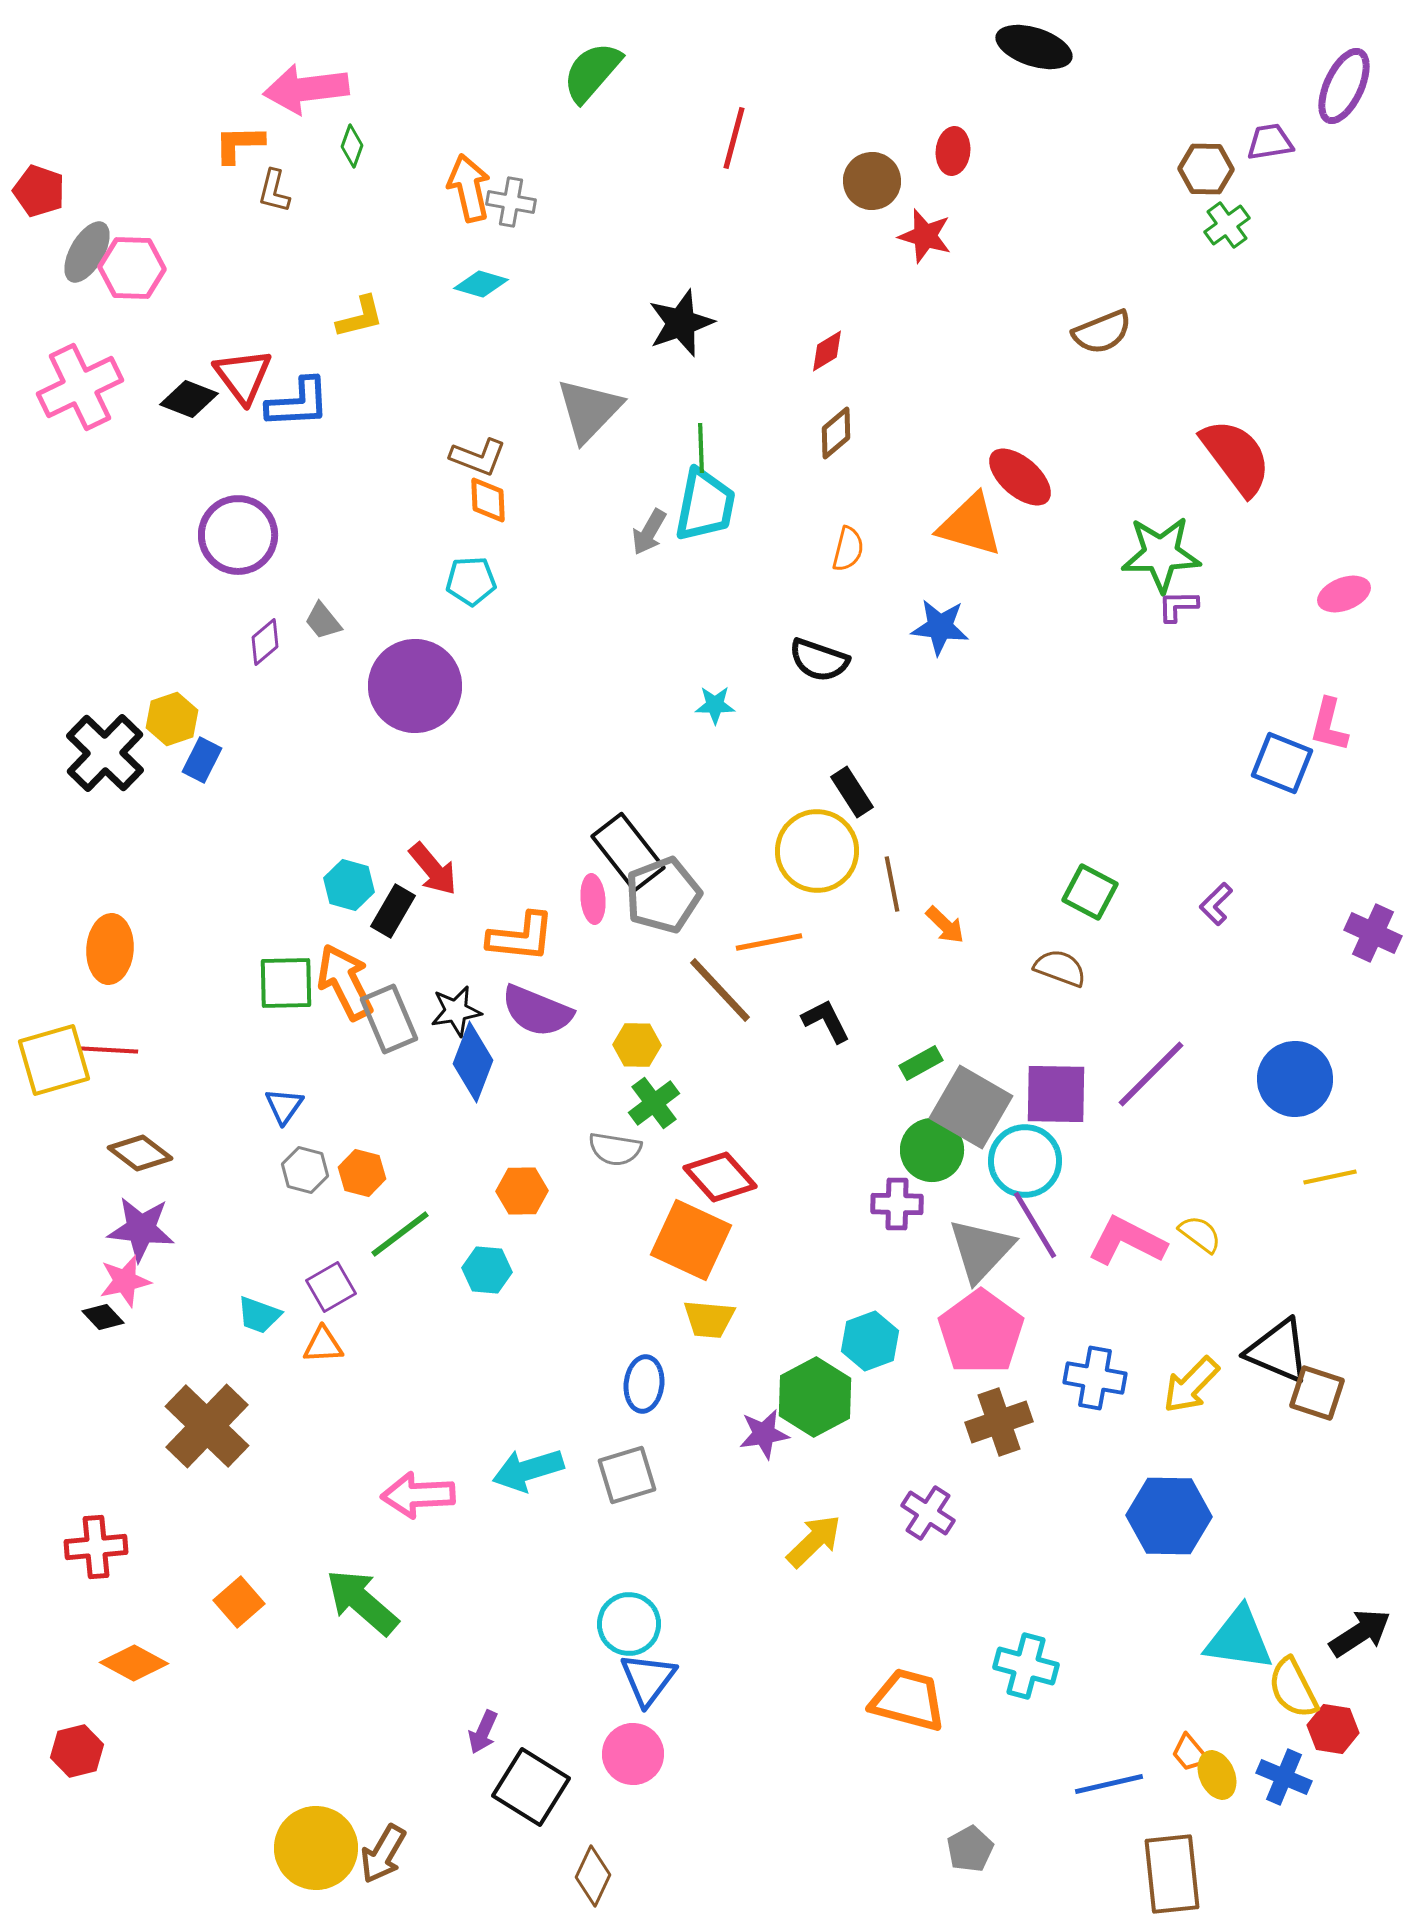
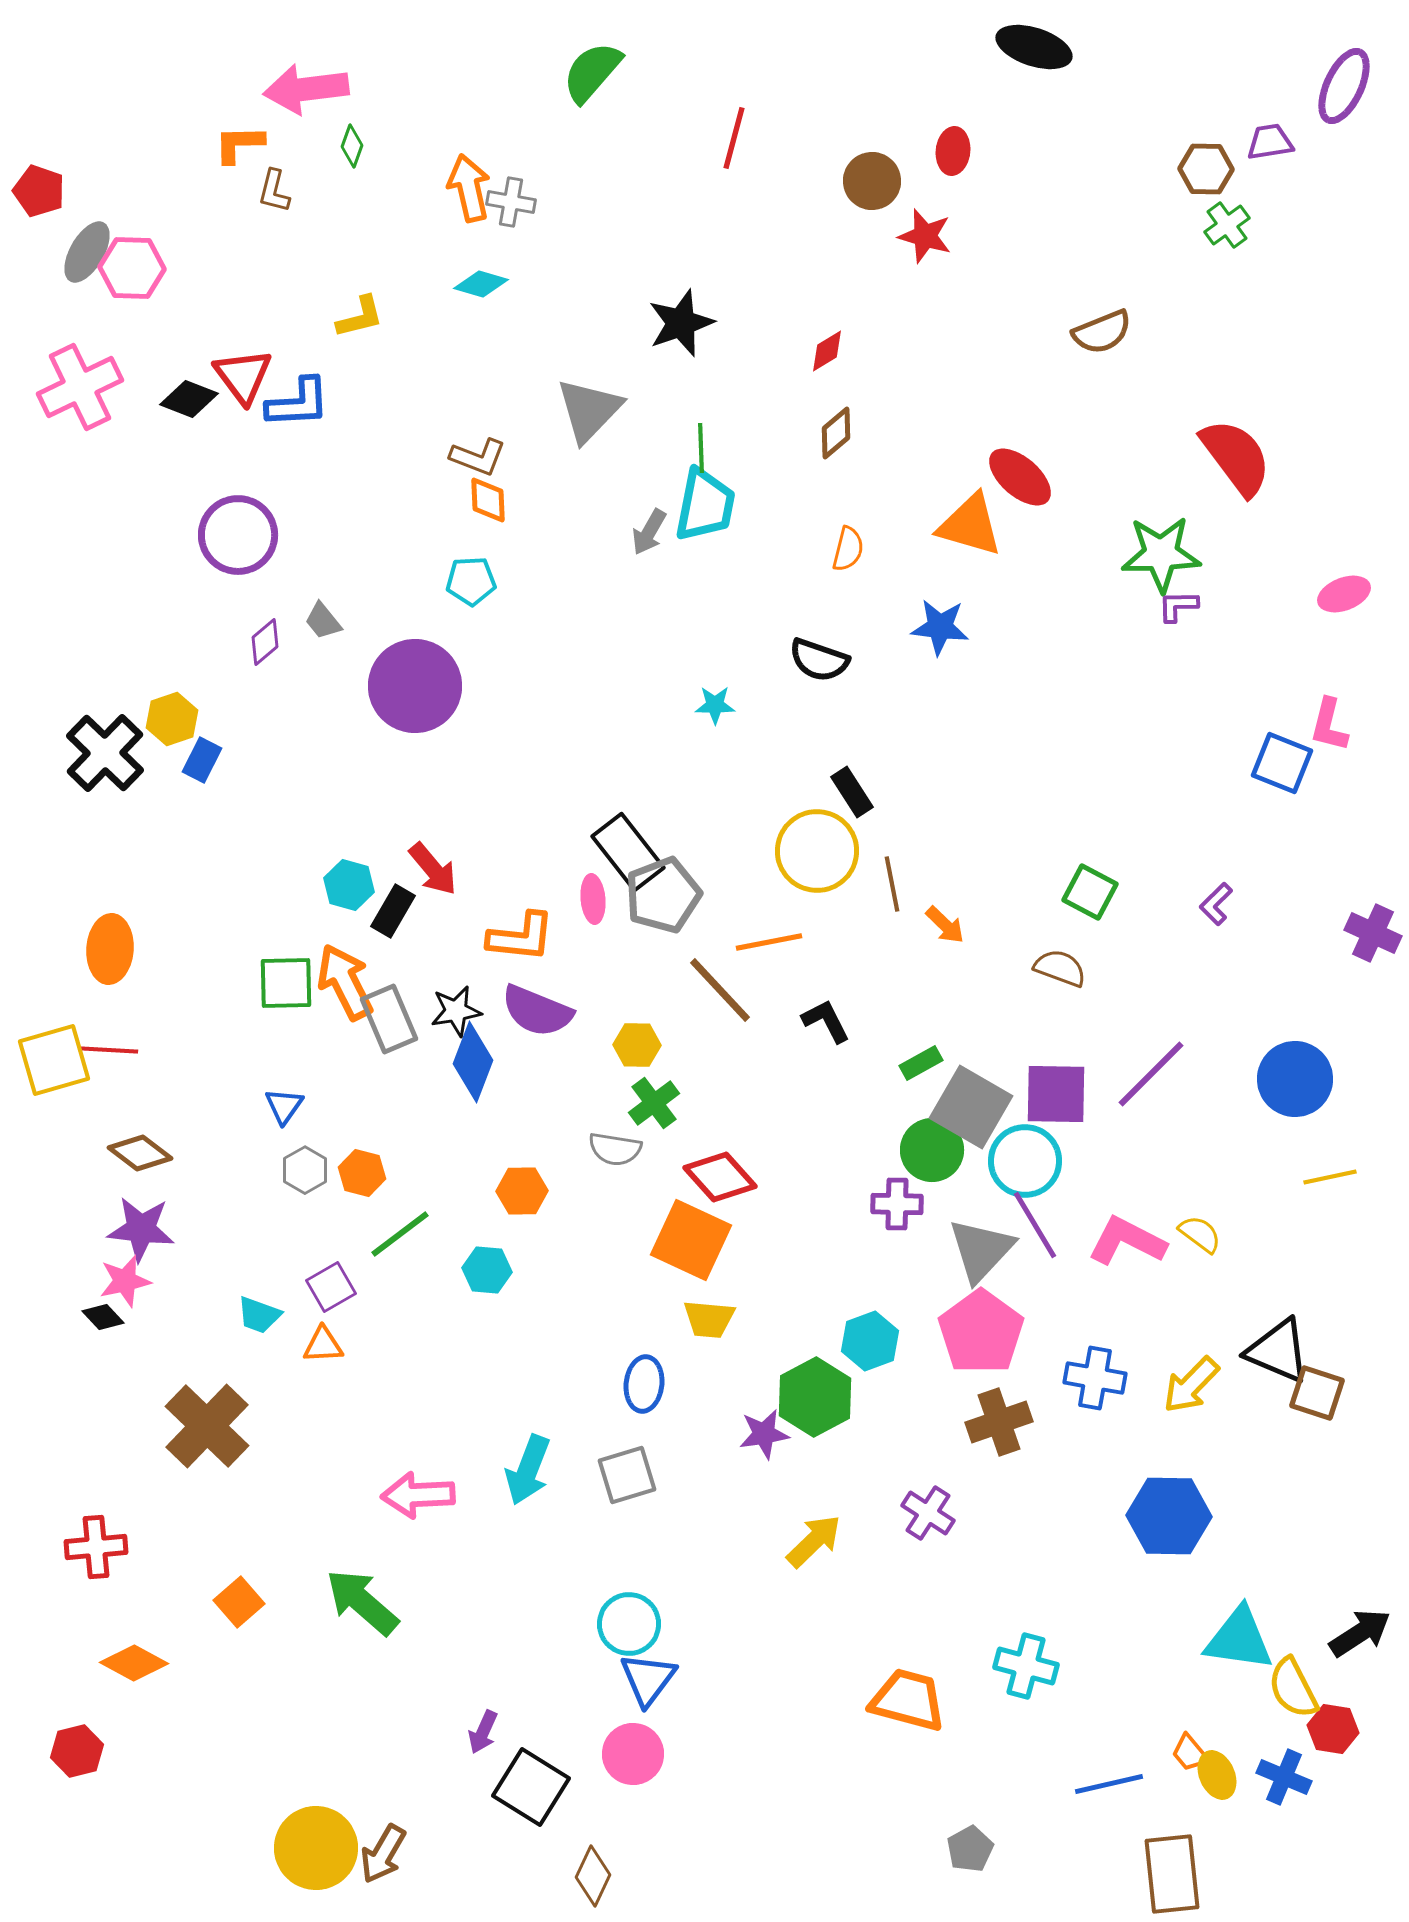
gray hexagon at (305, 1170): rotated 15 degrees clockwise
cyan arrow at (528, 1470): rotated 52 degrees counterclockwise
